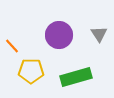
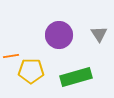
orange line: moved 1 px left, 10 px down; rotated 56 degrees counterclockwise
